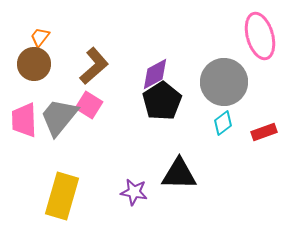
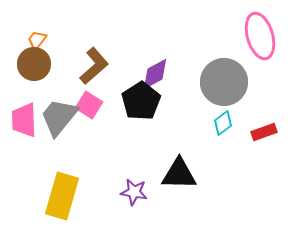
orange trapezoid: moved 3 px left, 3 px down
black pentagon: moved 21 px left
